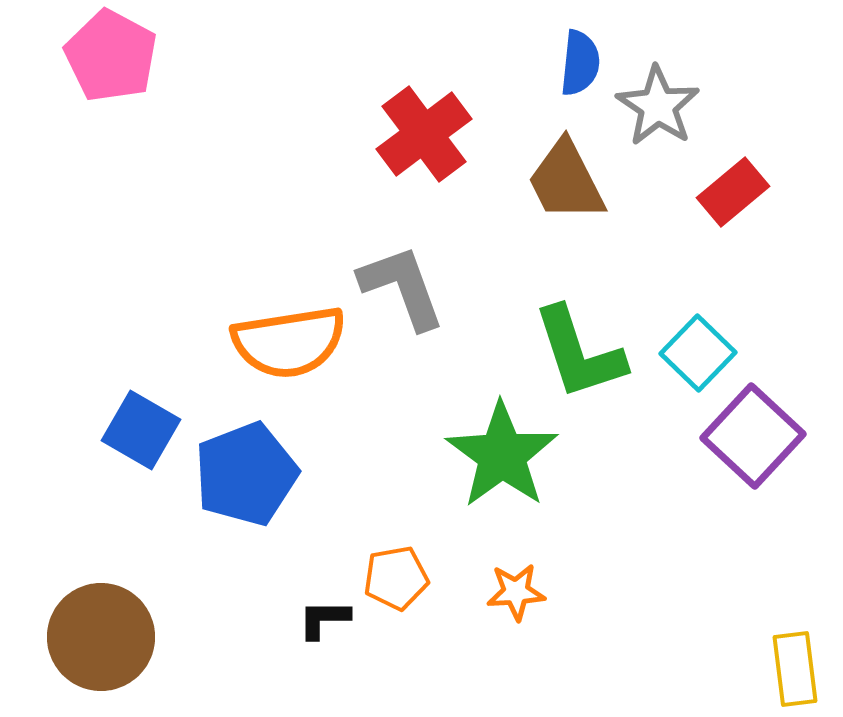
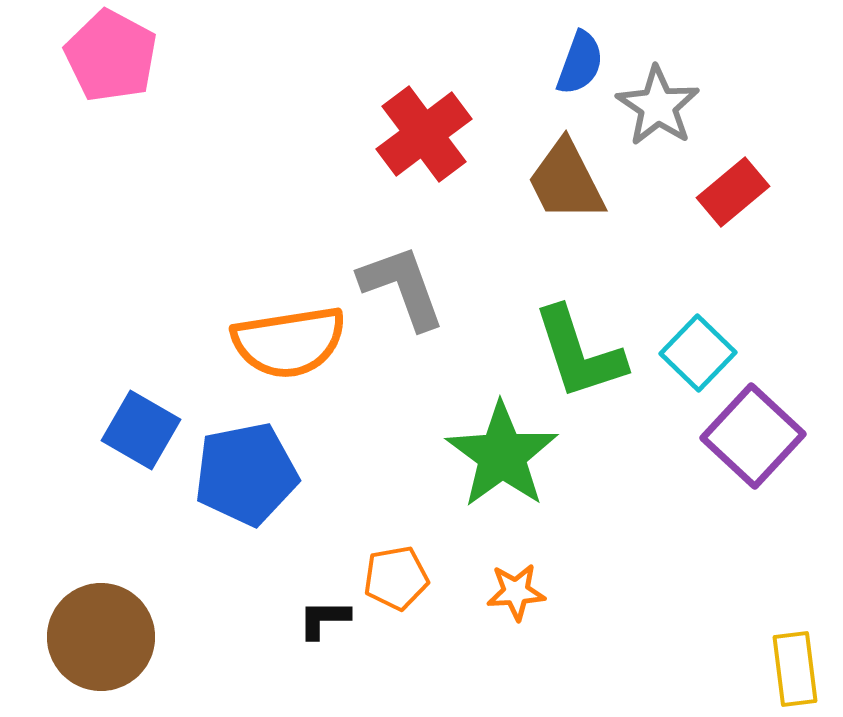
blue semicircle: rotated 14 degrees clockwise
blue pentagon: rotated 10 degrees clockwise
